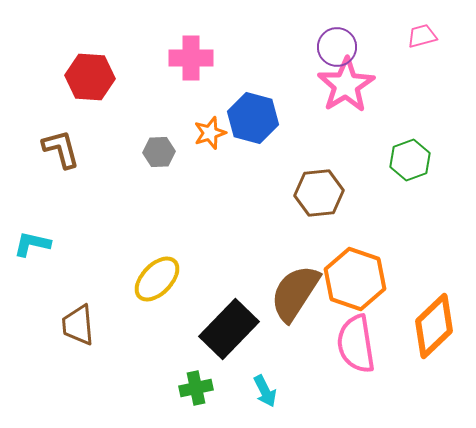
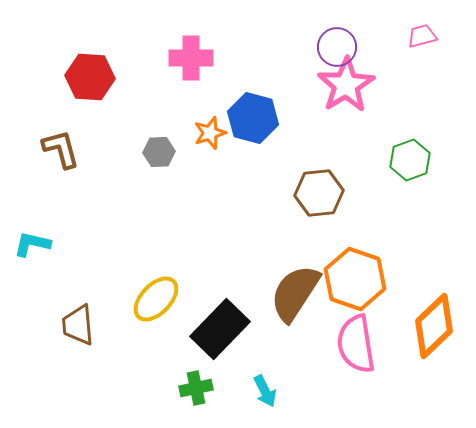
yellow ellipse: moved 1 px left, 20 px down
black rectangle: moved 9 px left
